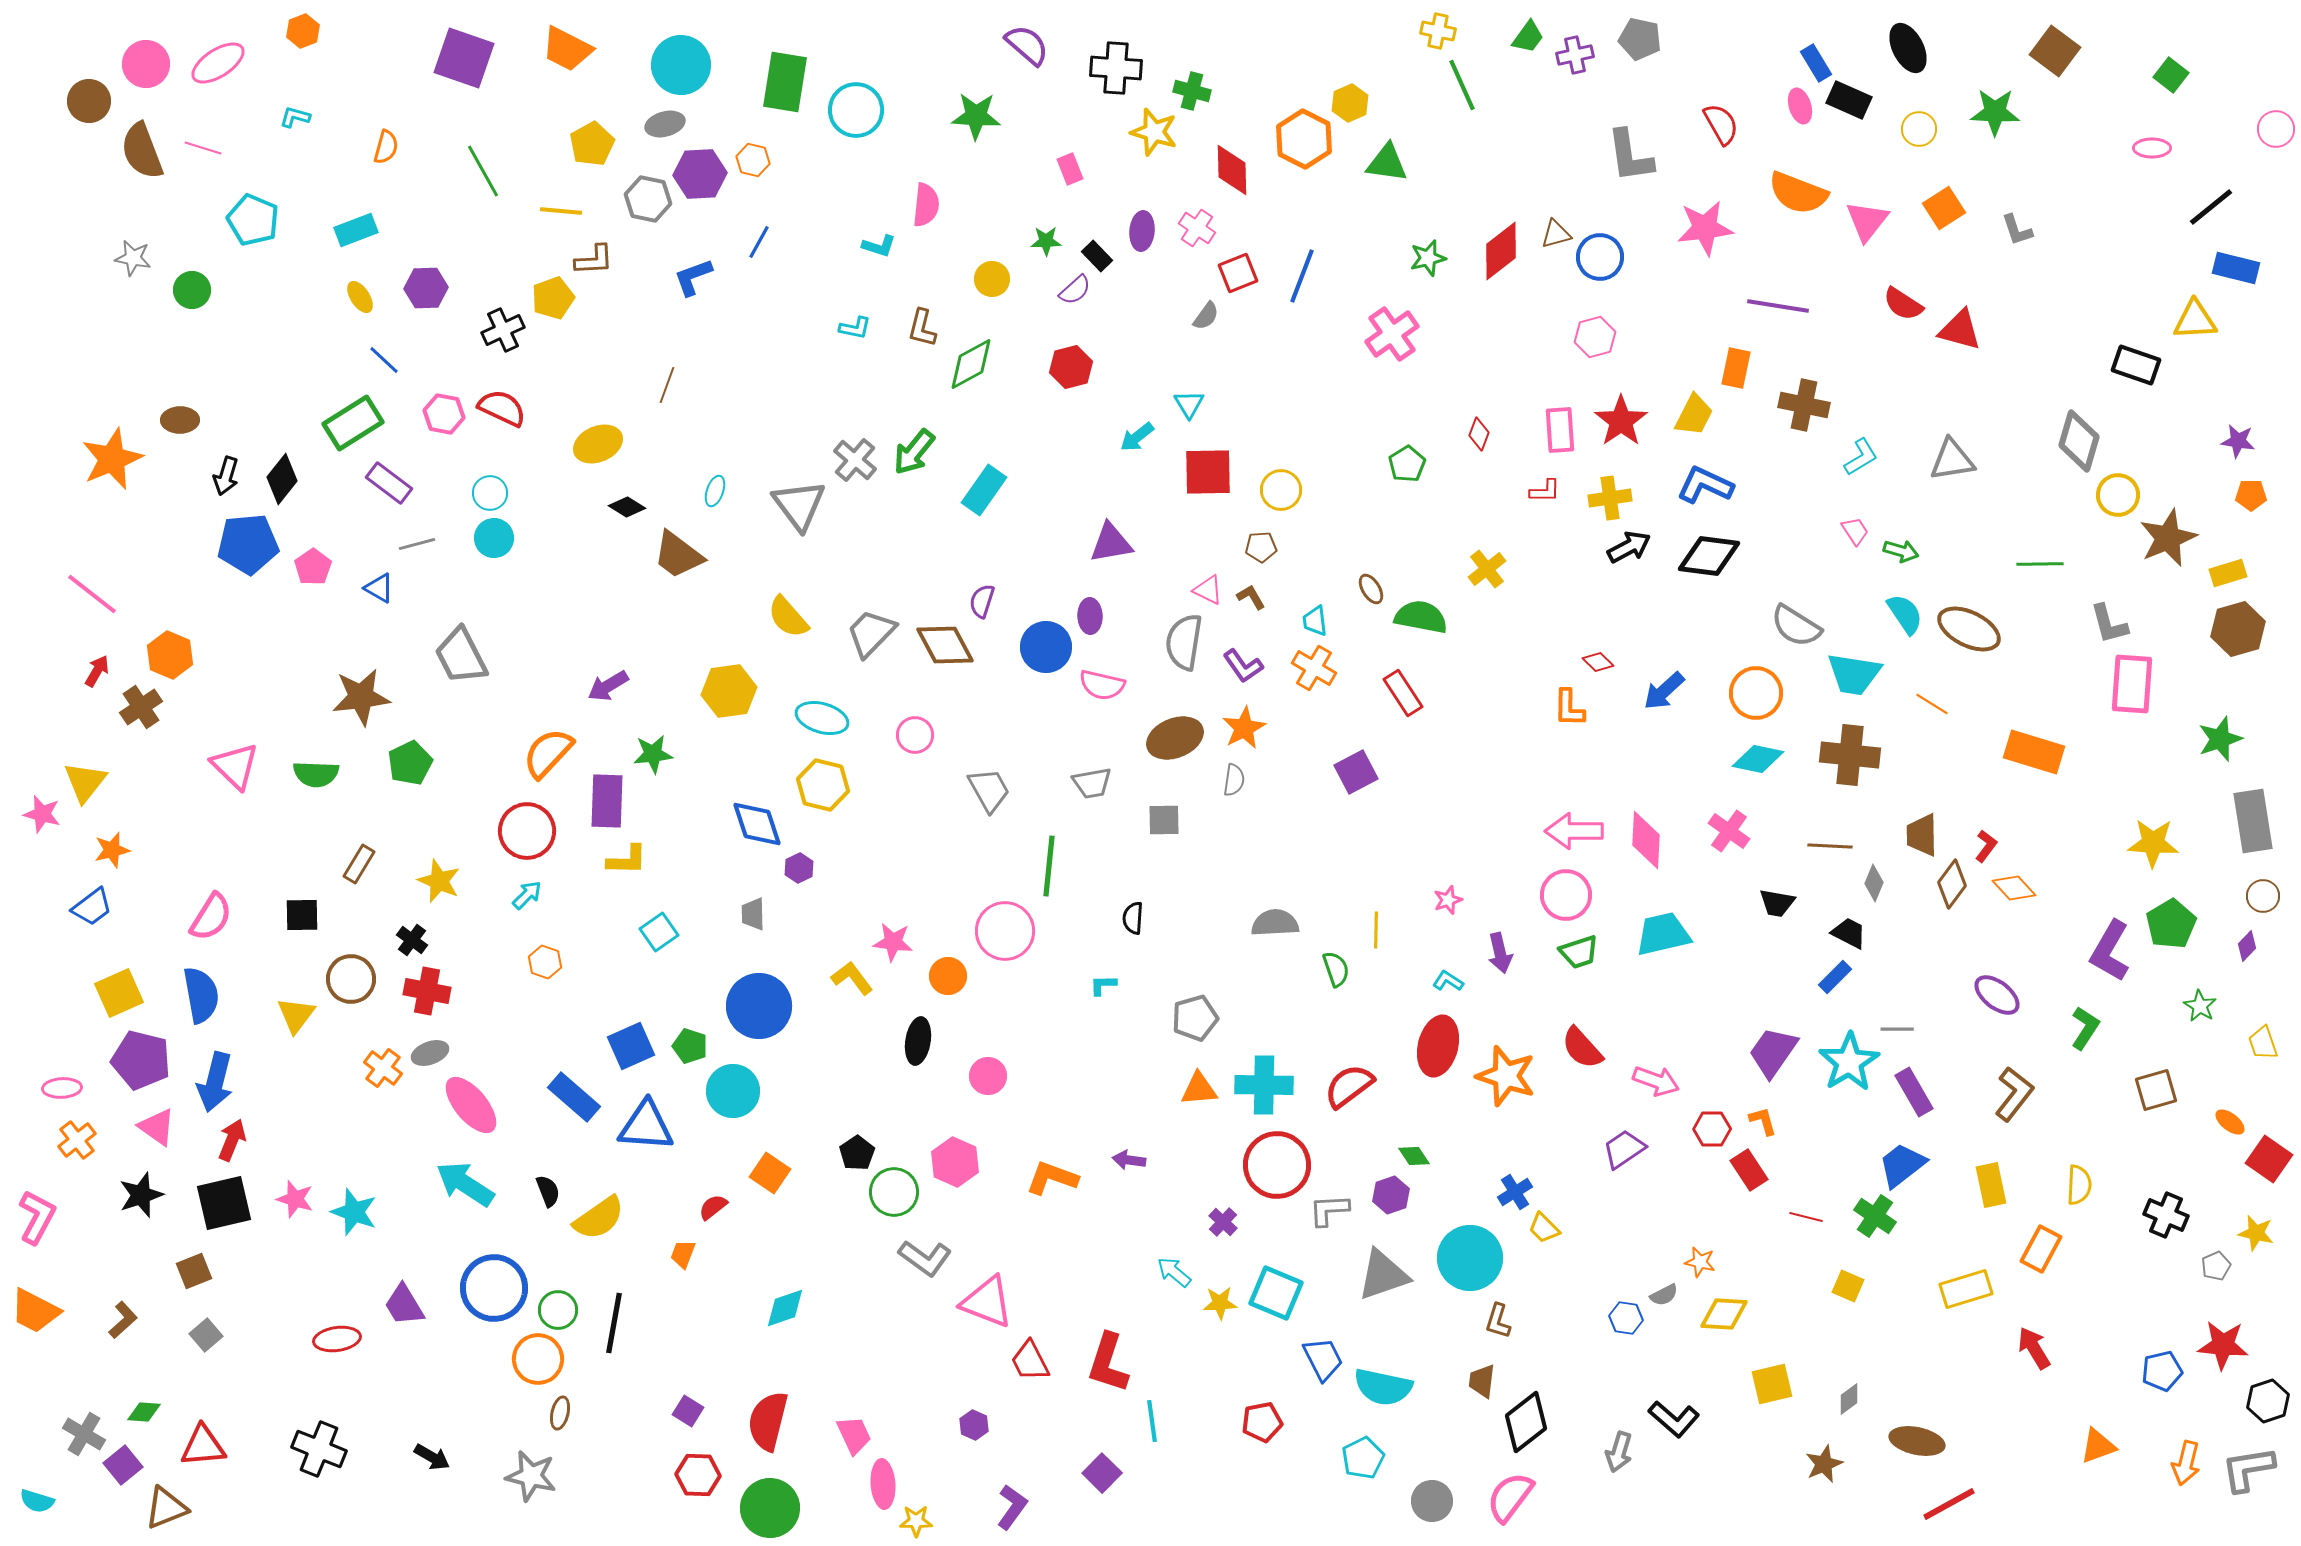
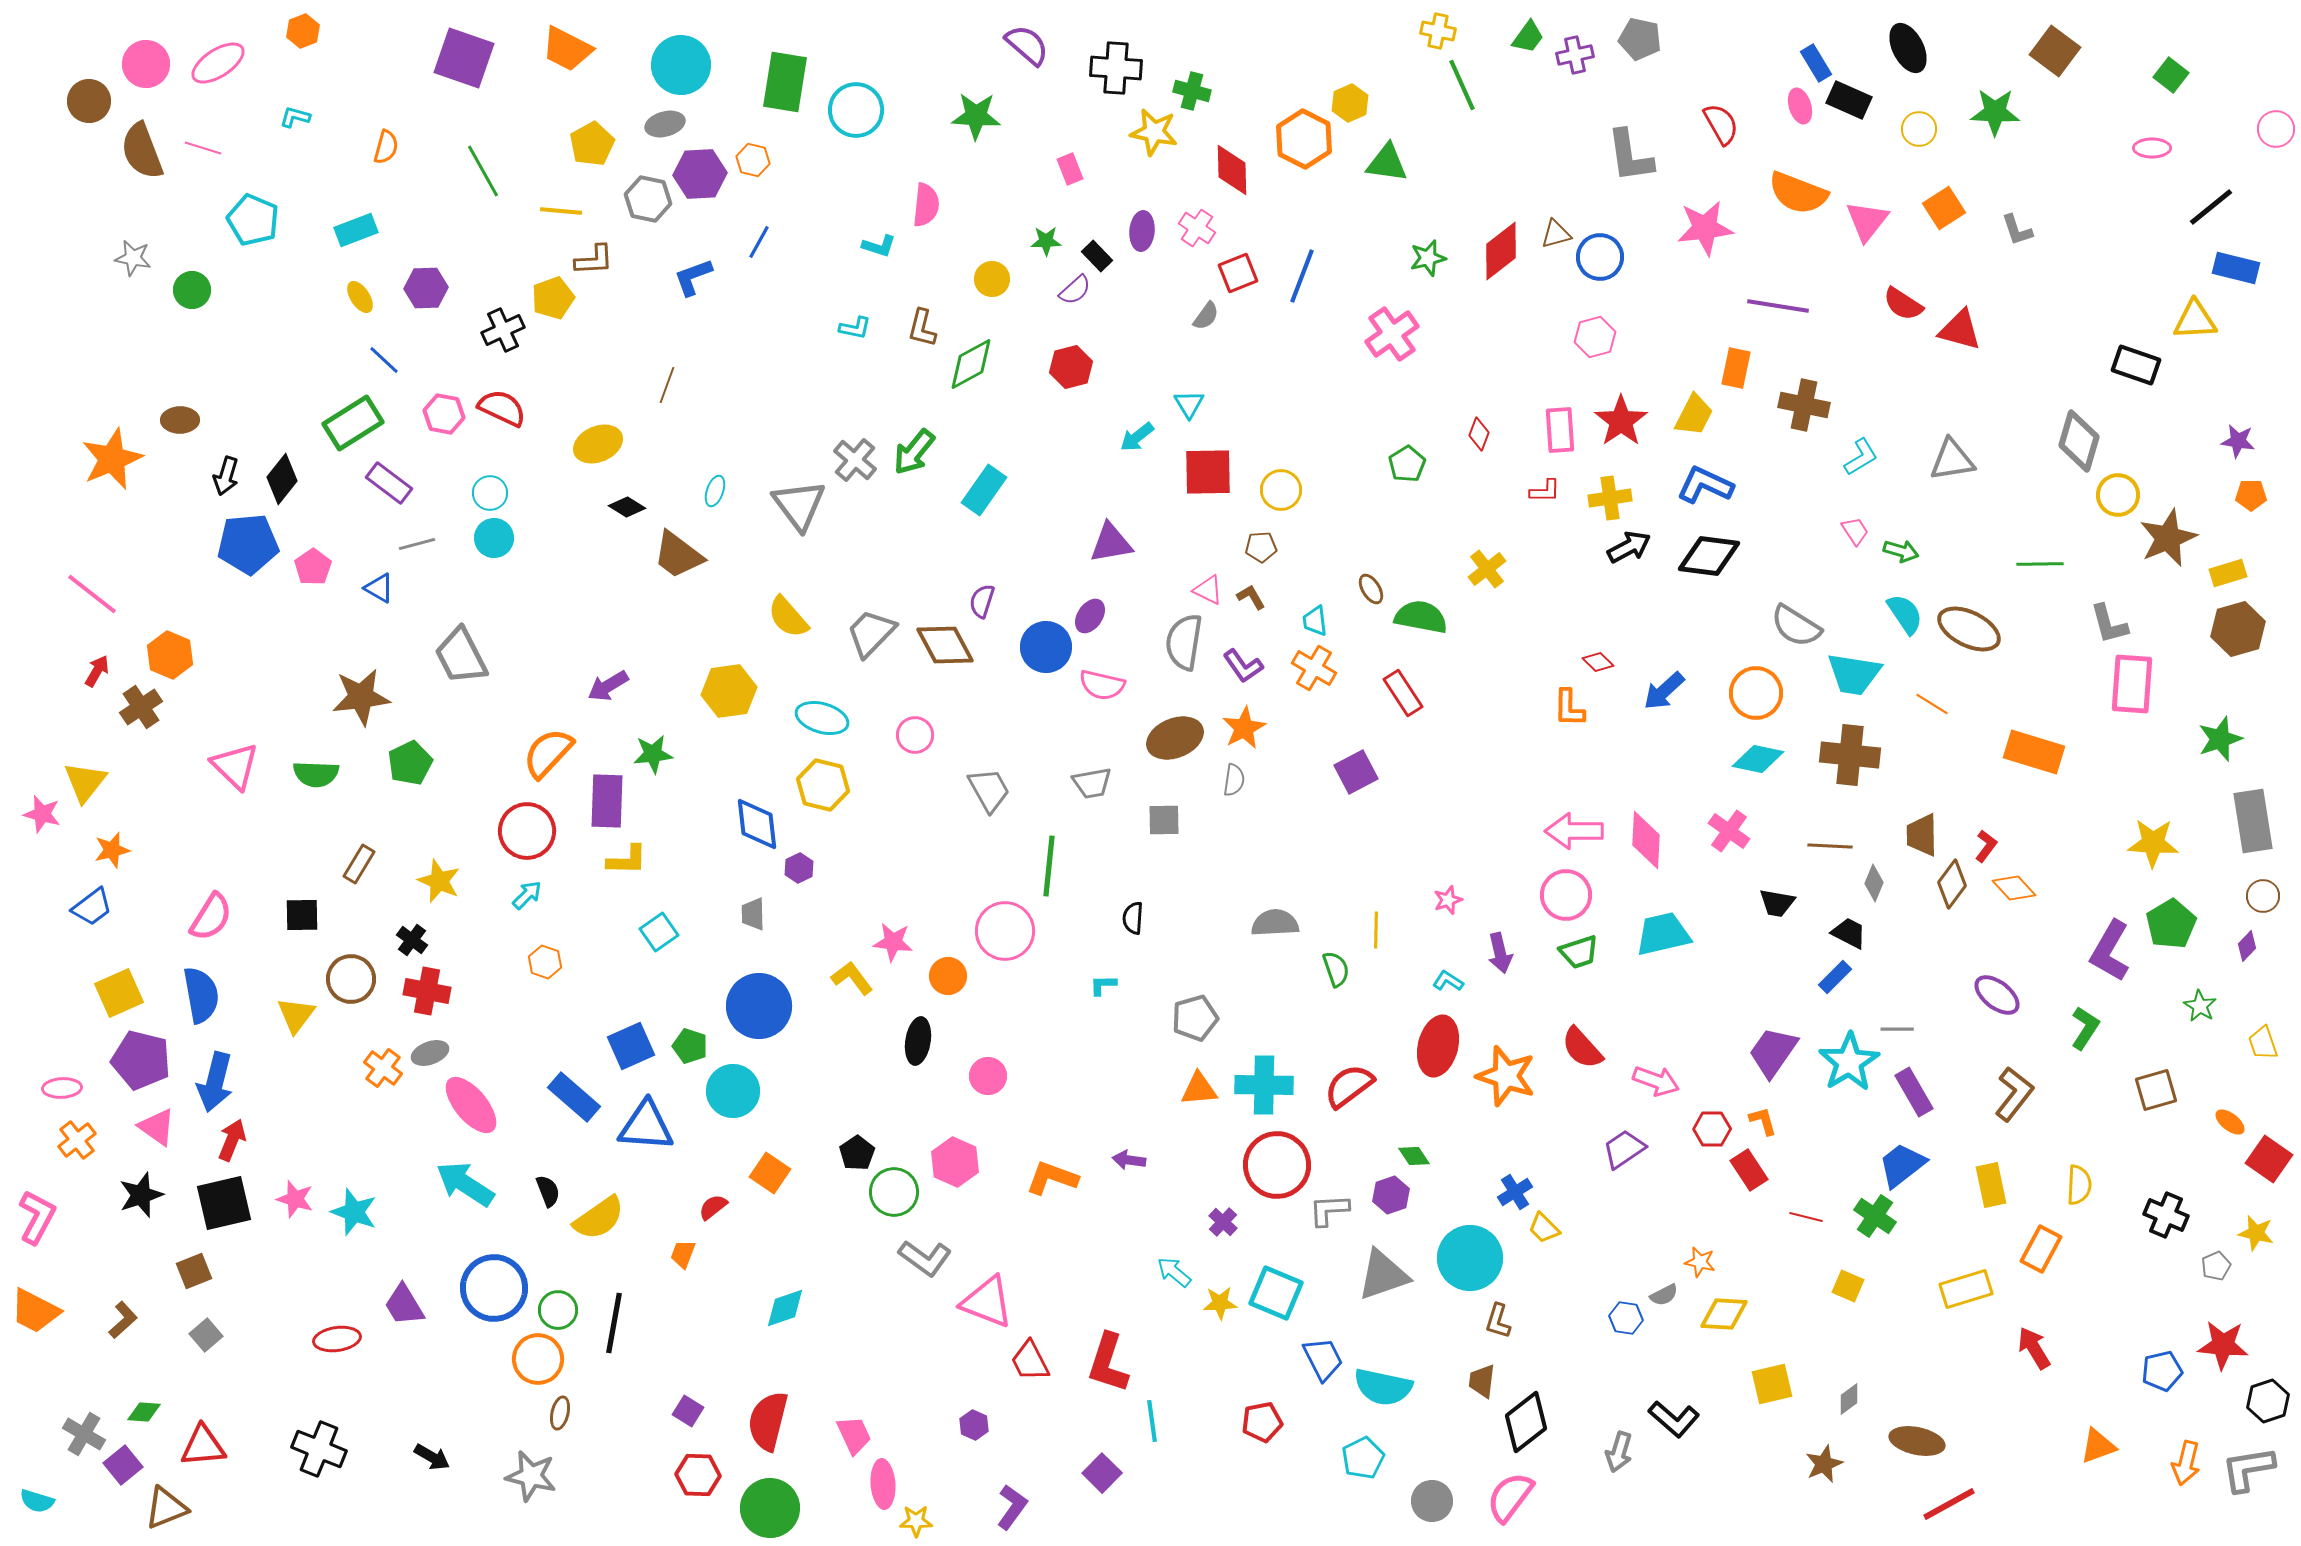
yellow star at (1154, 132): rotated 6 degrees counterclockwise
purple ellipse at (1090, 616): rotated 36 degrees clockwise
blue diamond at (757, 824): rotated 12 degrees clockwise
